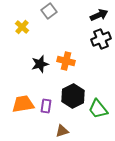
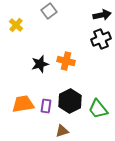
black arrow: moved 3 px right; rotated 12 degrees clockwise
yellow cross: moved 6 px left, 2 px up
black hexagon: moved 3 px left, 5 px down
